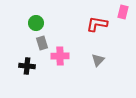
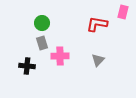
green circle: moved 6 px right
